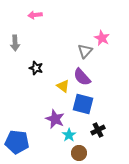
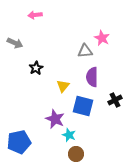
gray arrow: rotated 63 degrees counterclockwise
gray triangle: rotated 42 degrees clockwise
black star: rotated 24 degrees clockwise
purple semicircle: moved 10 px right; rotated 42 degrees clockwise
yellow triangle: rotated 32 degrees clockwise
blue square: moved 2 px down
black cross: moved 17 px right, 30 px up
cyan star: rotated 16 degrees counterclockwise
blue pentagon: moved 2 px right; rotated 20 degrees counterclockwise
brown circle: moved 3 px left, 1 px down
